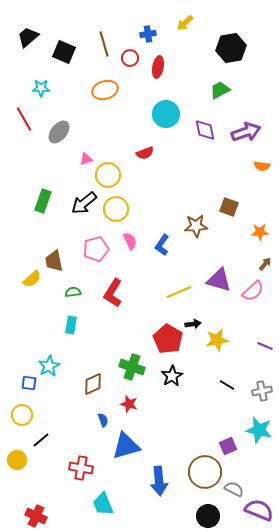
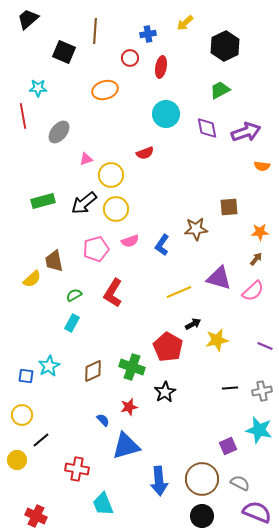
black trapezoid at (28, 37): moved 18 px up
brown line at (104, 44): moved 9 px left, 13 px up; rotated 20 degrees clockwise
black hexagon at (231, 48): moved 6 px left, 2 px up; rotated 16 degrees counterclockwise
red ellipse at (158, 67): moved 3 px right
cyan star at (41, 88): moved 3 px left
red line at (24, 119): moved 1 px left, 3 px up; rotated 20 degrees clockwise
purple diamond at (205, 130): moved 2 px right, 2 px up
yellow circle at (108, 175): moved 3 px right
green rectangle at (43, 201): rotated 55 degrees clockwise
brown square at (229, 207): rotated 24 degrees counterclockwise
brown star at (196, 226): moved 3 px down
pink semicircle at (130, 241): rotated 96 degrees clockwise
brown arrow at (265, 264): moved 9 px left, 5 px up
purple triangle at (219, 280): moved 2 px up
green semicircle at (73, 292): moved 1 px right, 3 px down; rotated 21 degrees counterclockwise
black arrow at (193, 324): rotated 21 degrees counterclockwise
cyan rectangle at (71, 325): moved 1 px right, 2 px up; rotated 18 degrees clockwise
red pentagon at (168, 339): moved 8 px down
black star at (172, 376): moved 7 px left, 16 px down
blue square at (29, 383): moved 3 px left, 7 px up
brown diamond at (93, 384): moved 13 px up
black line at (227, 385): moved 3 px right, 3 px down; rotated 35 degrees counterclockwise
red star at (129, 404): moved 3 px down; rotated 30 degrees counterclockwise
blue semicircle at (103, 420): rotated 24 degrees counterclockwise
red cross at (81, 468): moved 4 px left, 1 px down
brown circle at (205, 472): moved 3 px left, 7 px down
gray semicircle at (234, 489): moved 6 px right, 6 px up
purple semicircle at (259, 510): moved 2 px left, 2 px down
black circle at (208, 516): moved 6 px left
